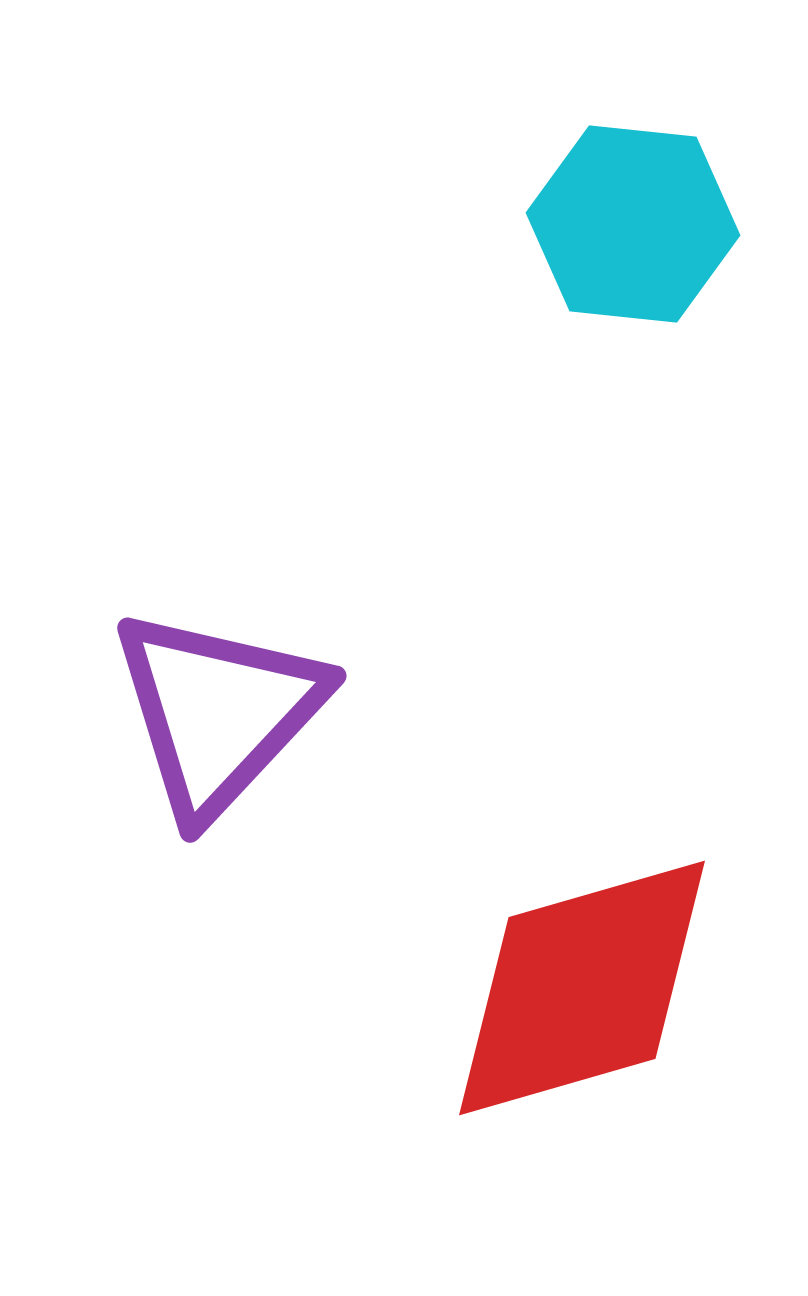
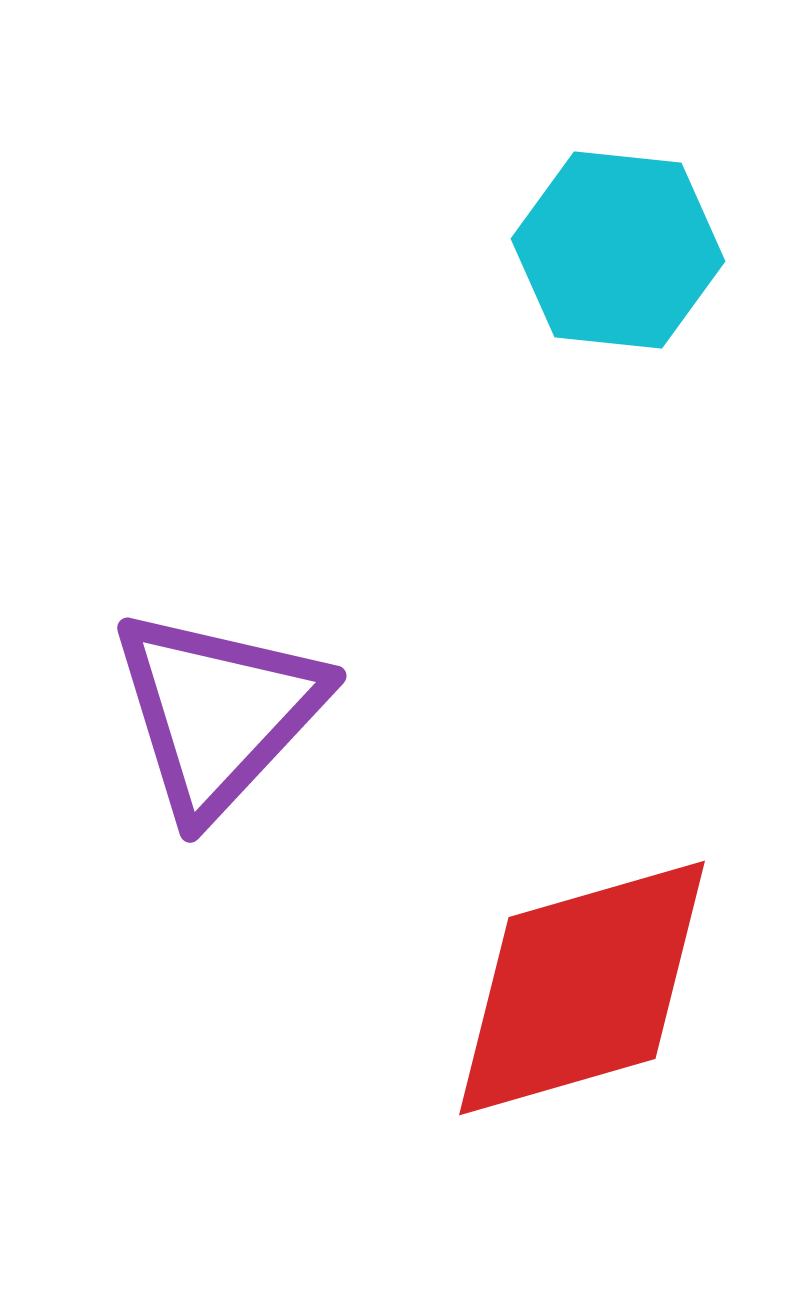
cyan hexagon: moved 15 px left, 26 px down
